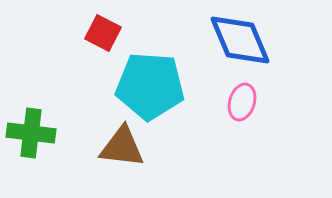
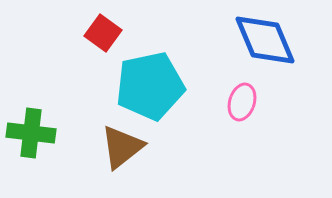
red square: rotated 9 degrees clockwise
blue diamond: moved 25 px right
cyan pentagon: rotated 16 degrees counterclockwise
brown triangle: rotated 45 degrees counterclockwise
